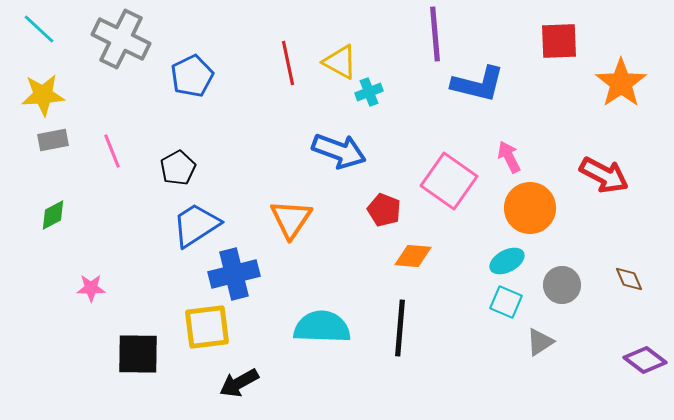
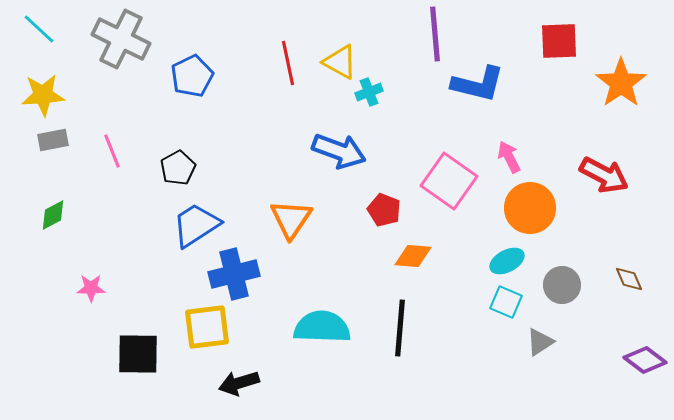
black arrow: rotated 12 degrees clockwise
